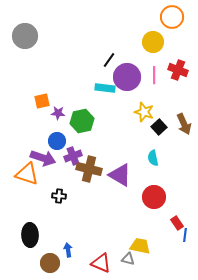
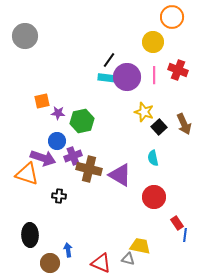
cyan rectangle: moved 3 px right, 10 px up
